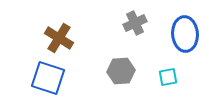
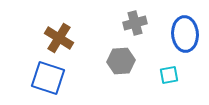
gray cross: rotated 10 degrees clockwise
gray hexagon: moved 10 px up
cyan square: moved 1 px right, 2 px up
